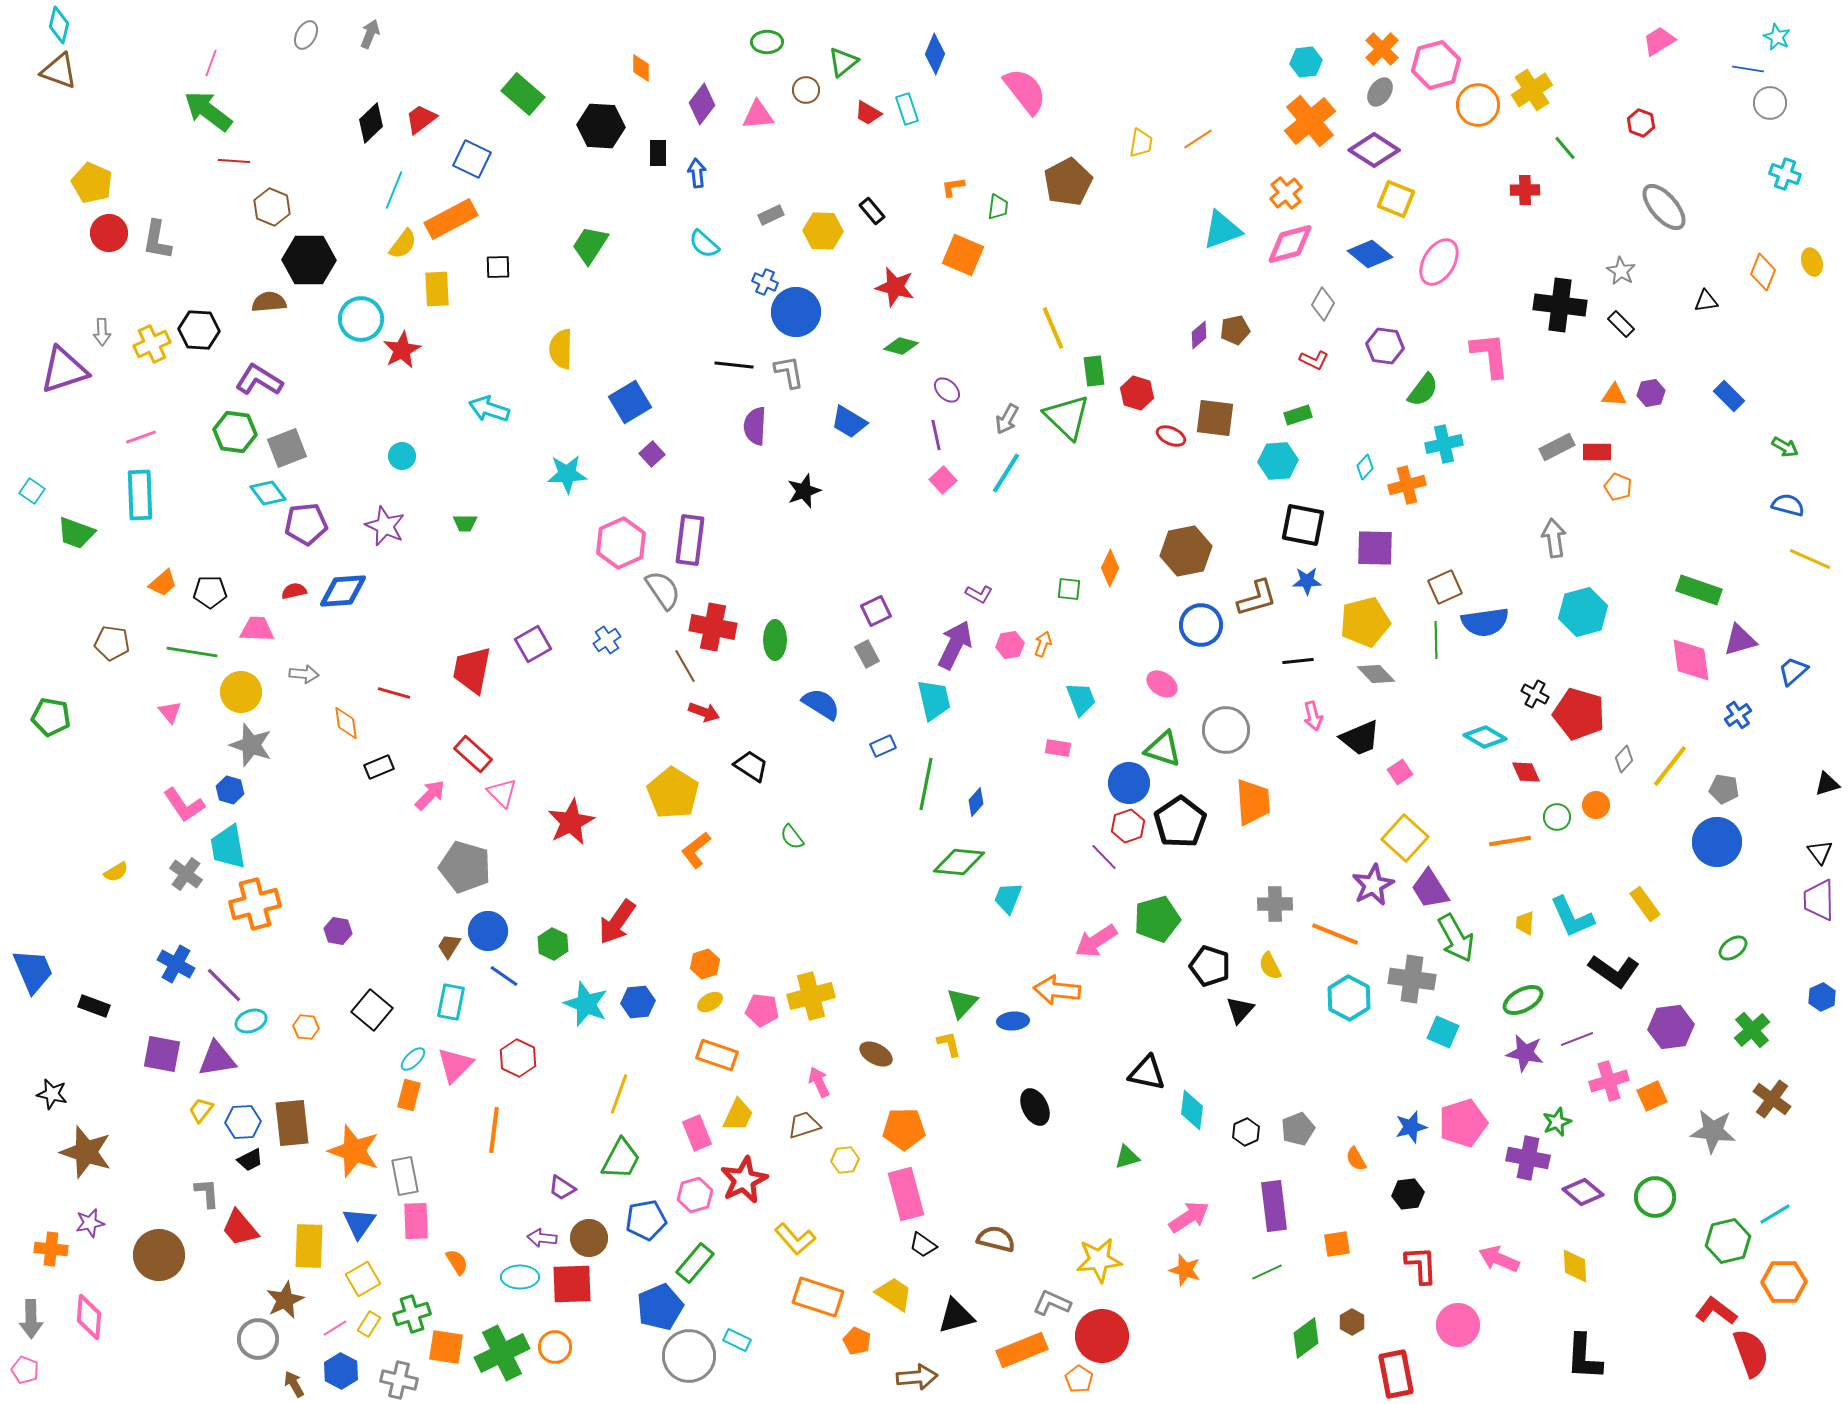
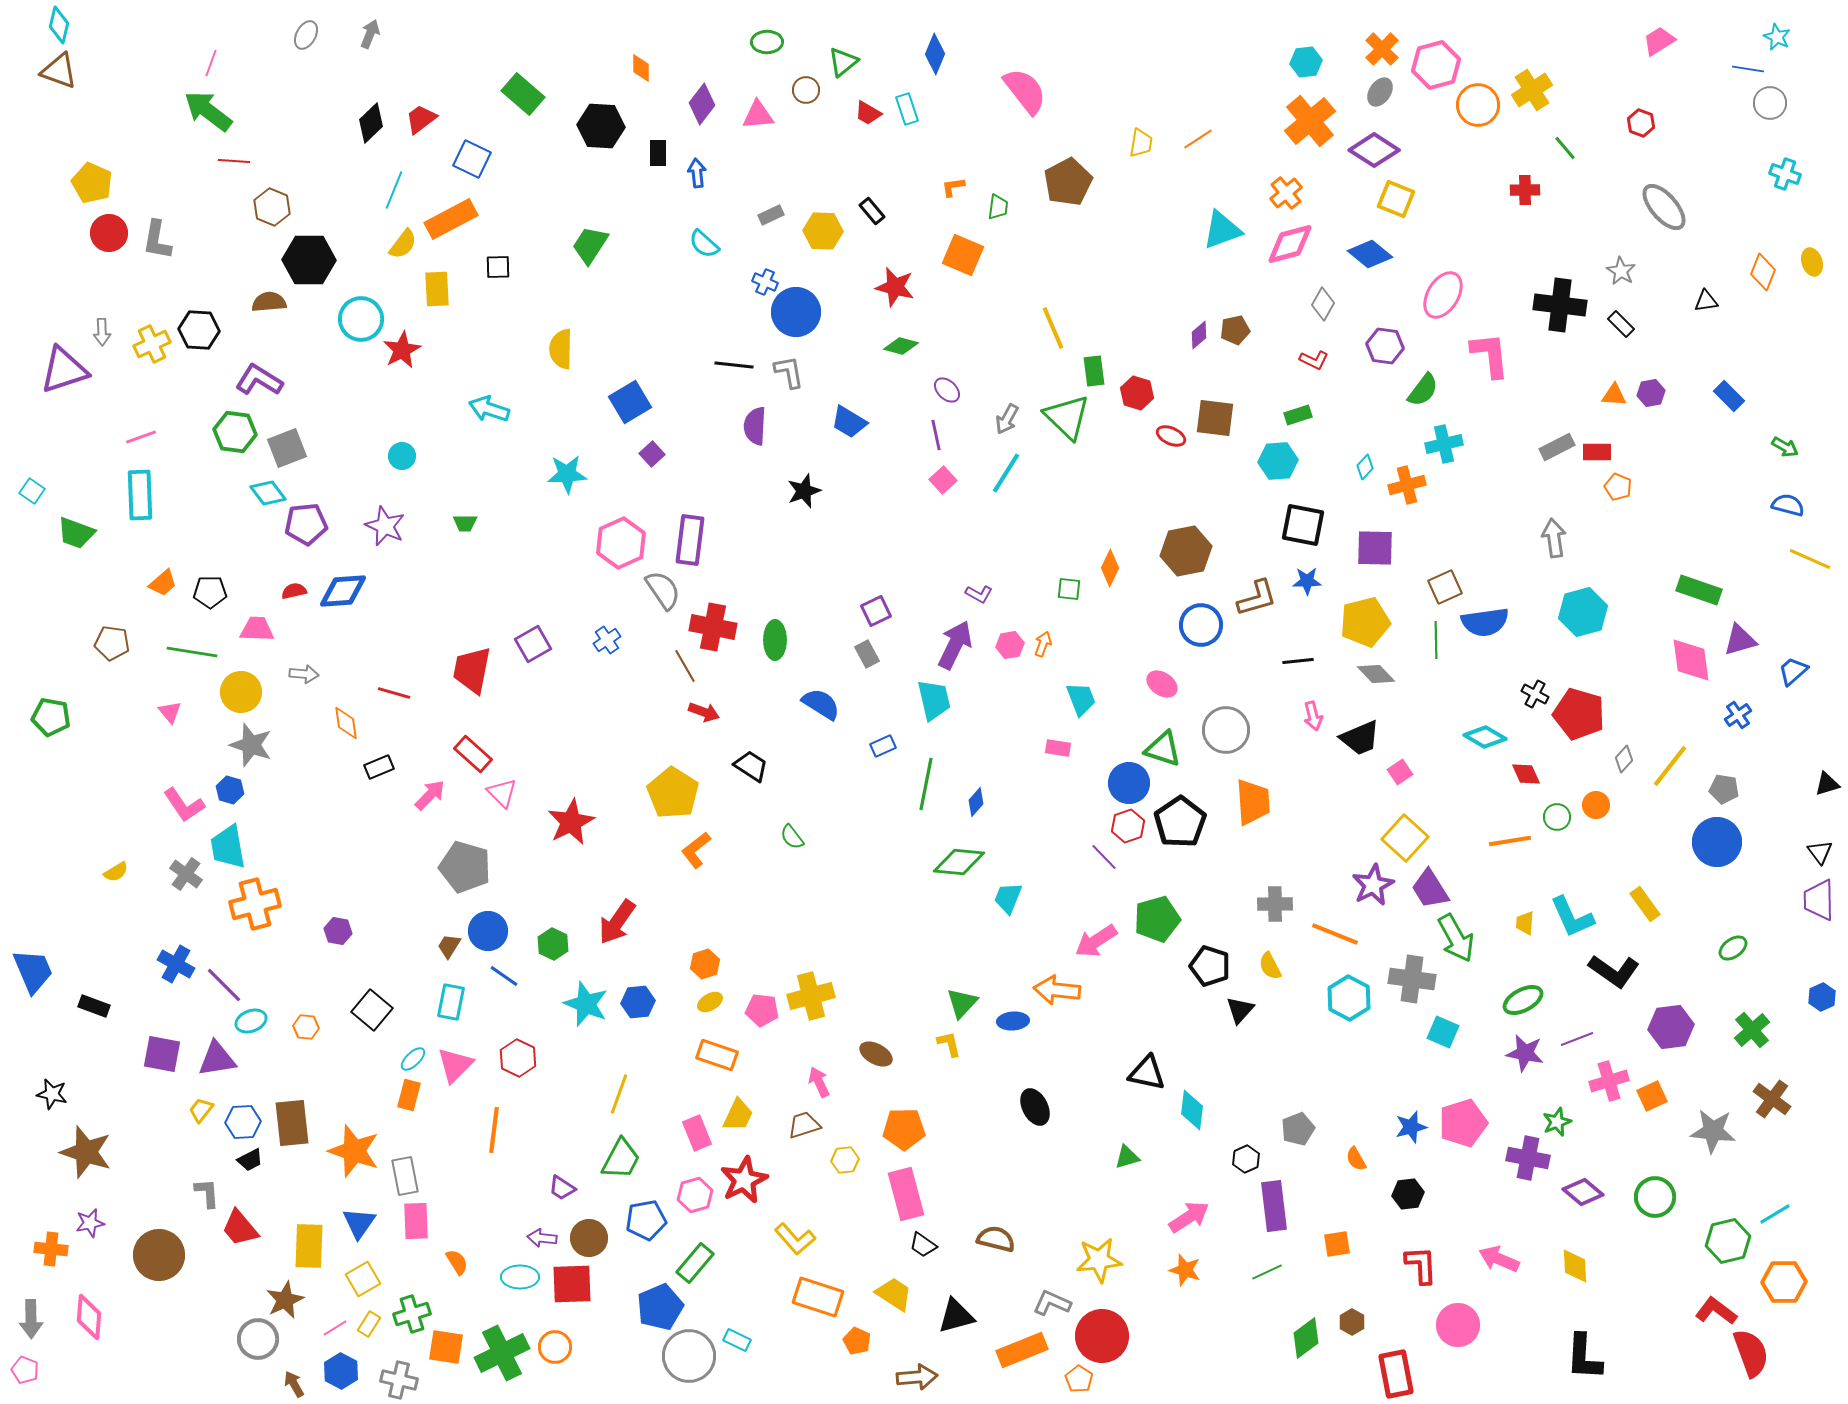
pink ellipse at (1439, 262): moved 4 px right, 33 px down
red diamond at (1526, 772): moved 2 px down
black hexagon at (1246, 1132): moved 27 px down
